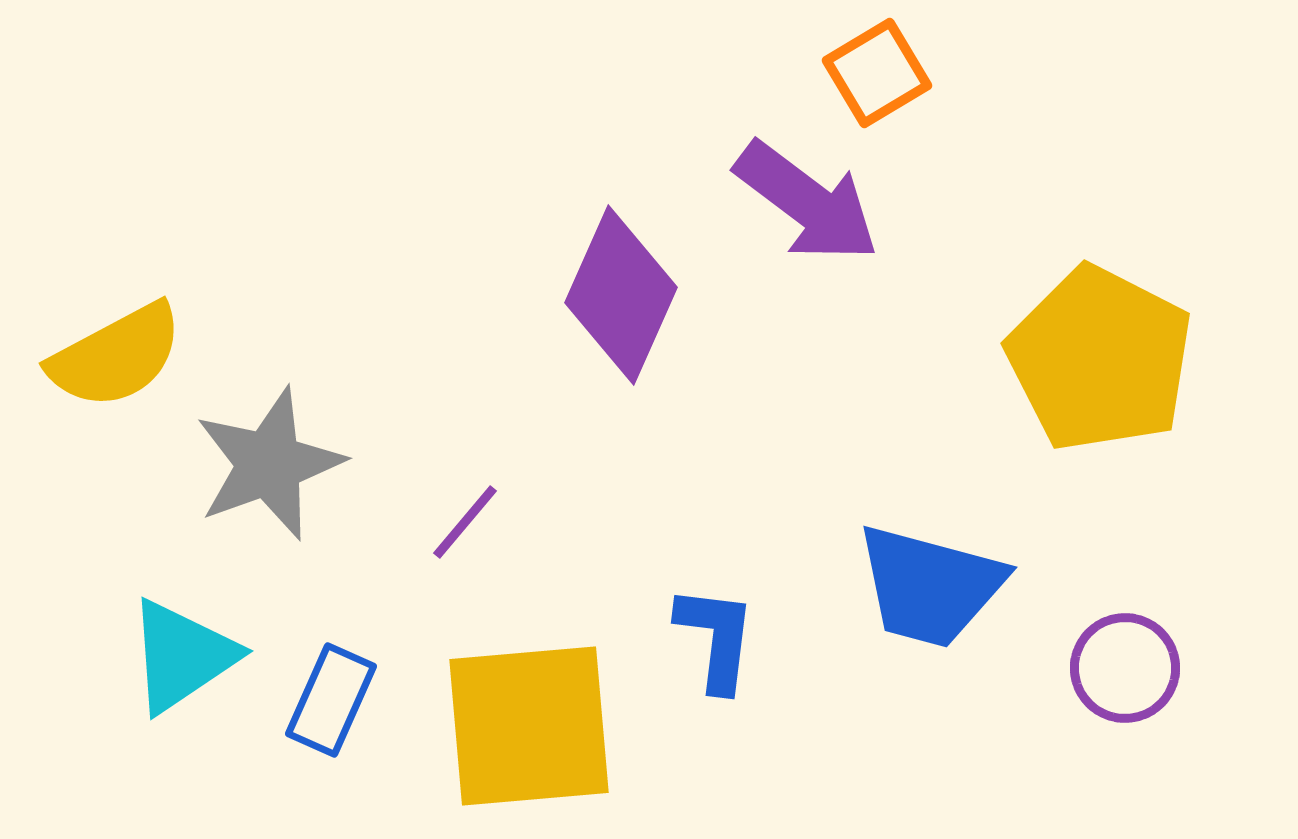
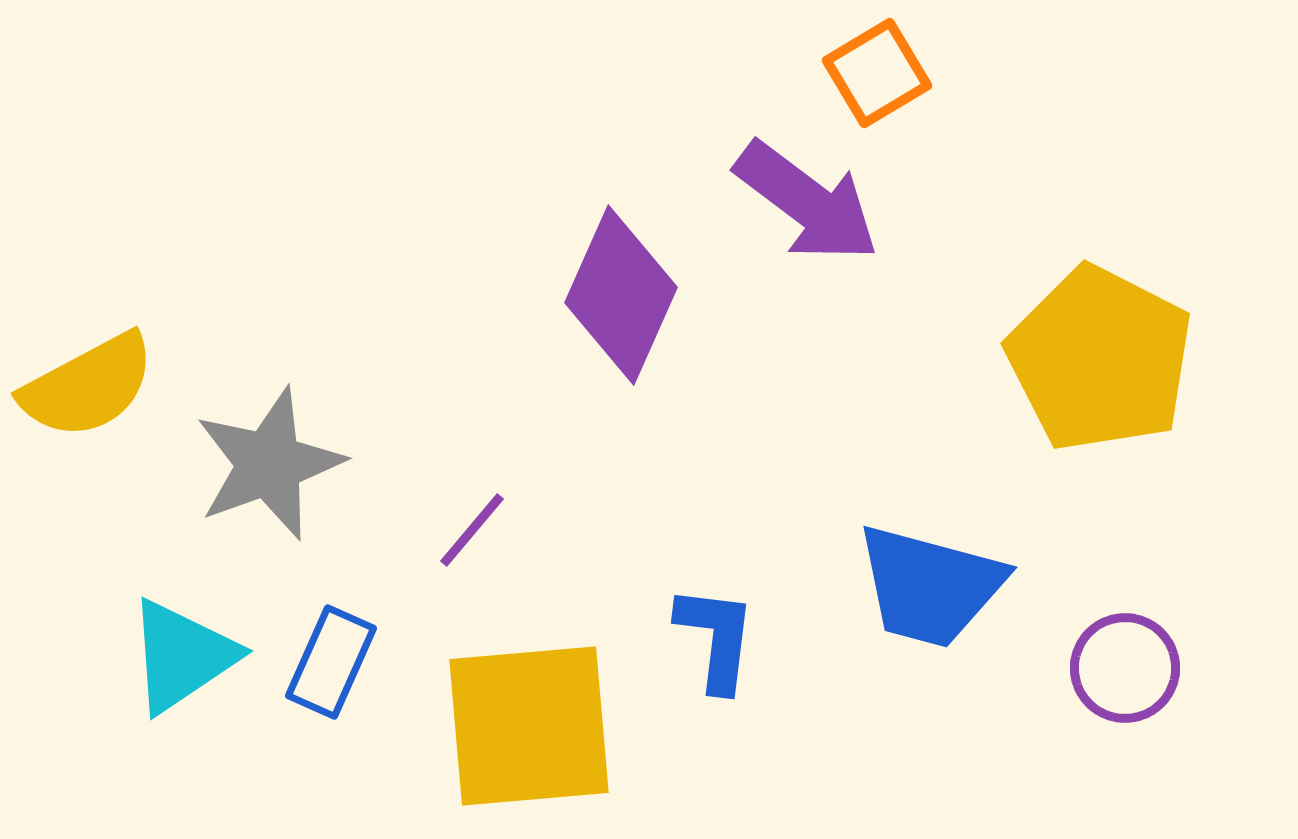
yellow semicircle: moved 28 px left, 30 px down
purple line: moved 7 px right, 8 px down
blue rectangle: moved 38 px up
